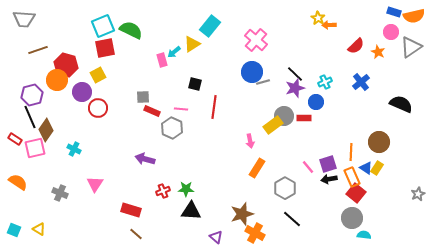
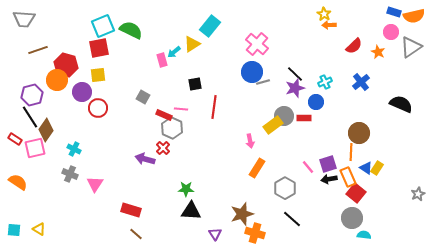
yellow star at (318, 18): moved 6 px right, 4 px up
pink cross at (256, 40): moved 1 px right, 4 px down
red semicircle at (356, 46): moved 2 px left
red square at (105, 48): moved 6 px left
yellow square at (98, 75): rotated 21 degrees clockwise
black square at (195, 84): rotated 24 degrees counterclockwise
gray square at (143, 97): rotated 32 degrees clockwise
red rectangle at (152, 111): moved 12 px right, 4 px down
black line at (30, 117): rotated 10 degrees counterclockwise
brown circle at (379, 142): moved 20 px left, 9 px up
orange rectangle at (352, 177): moved 4 px left
red cross at (163, 191): moved 43 px up; rotated 24 degrees counterclockwise
gray cross at (60, 193): moved 10 px right, 19 px up
cyan square at (14, 230): rotated 16 degrees counterclockwise
orange cross at (255, 233): rotated 12 degrees counterclockwise
purple triangle at (216, 237): moved 1 px left, 3 px up; rotated 16 degrees clockwise
